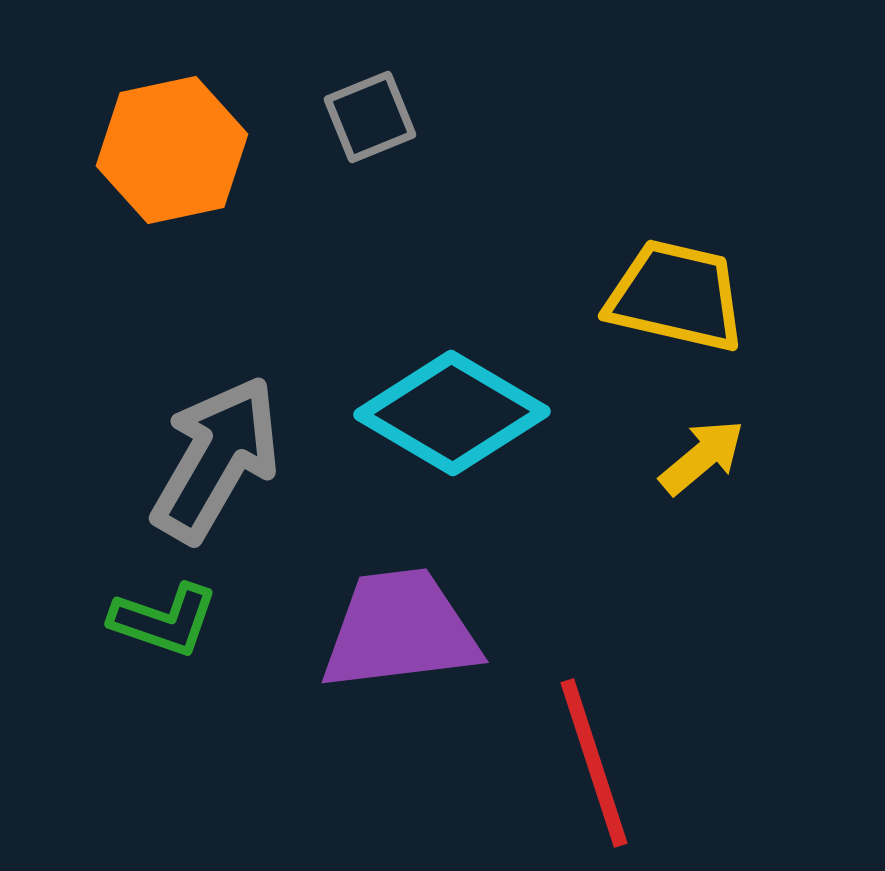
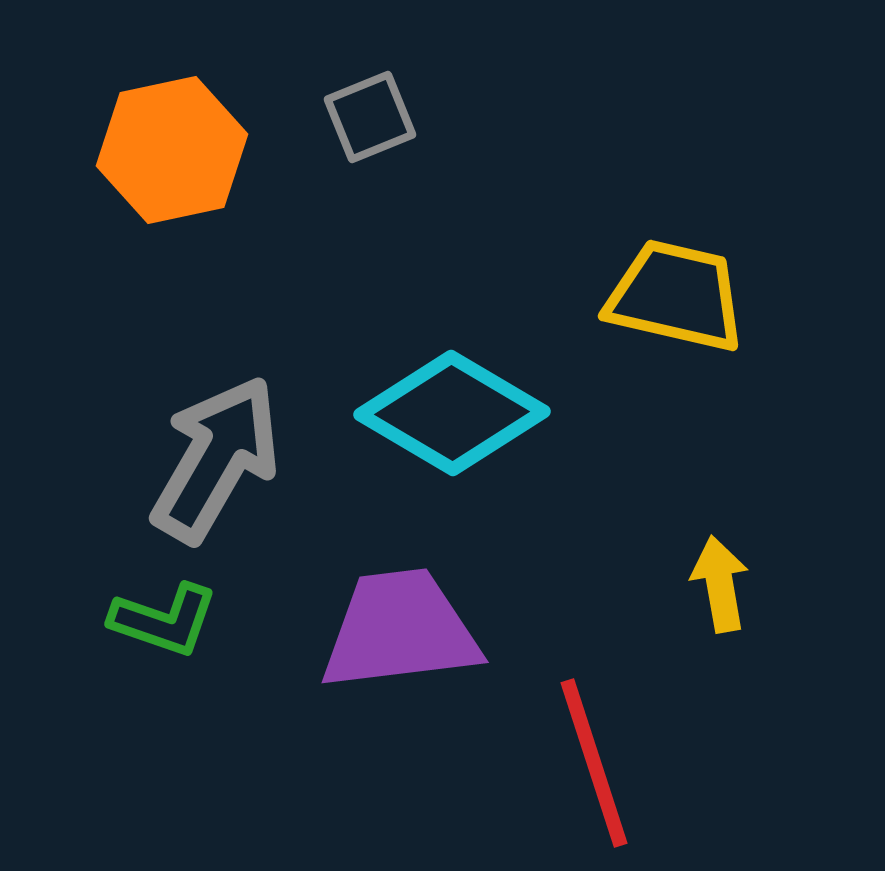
yellow arrow: moved 18 px right, 127 px down; rotated 60 degrees counterclockwise
